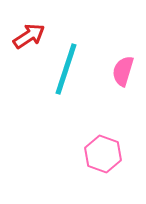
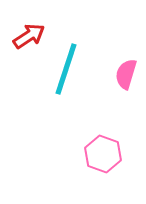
pink semicircle: moved 3 px right, 3 px down
